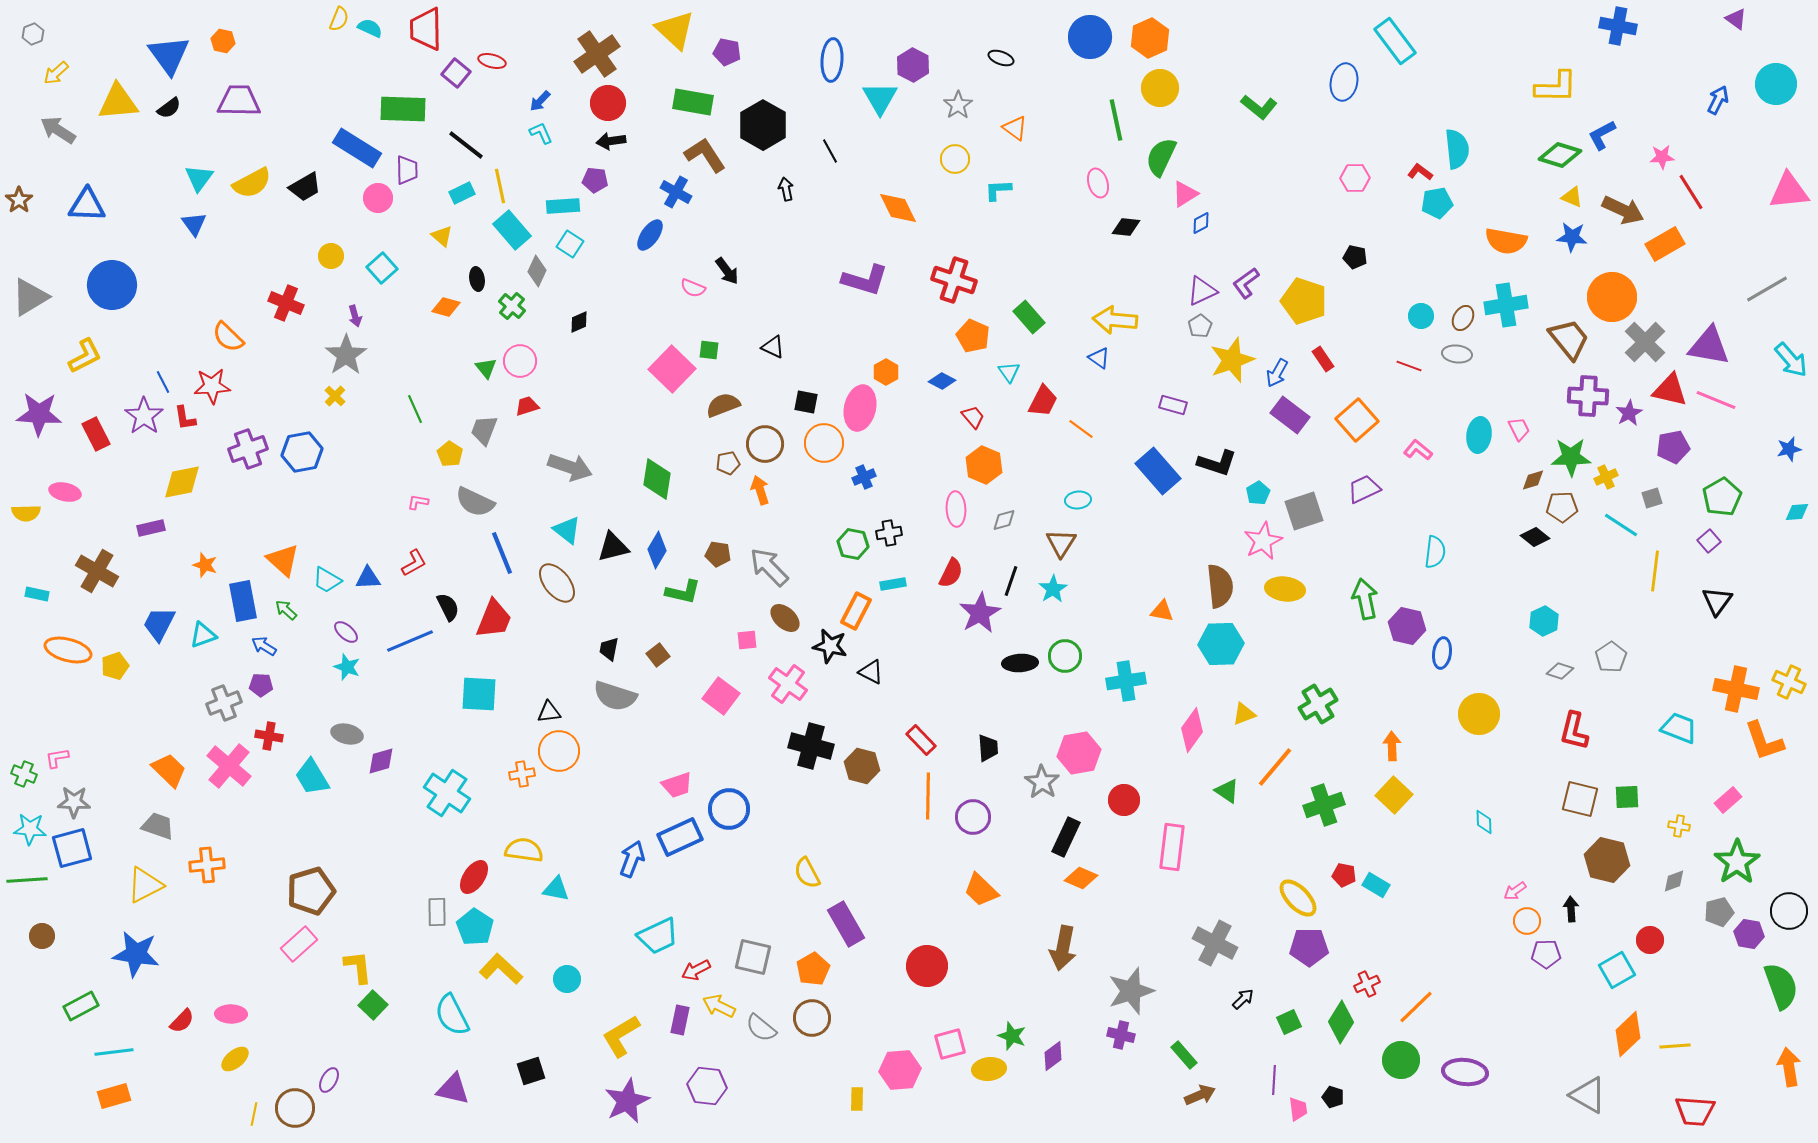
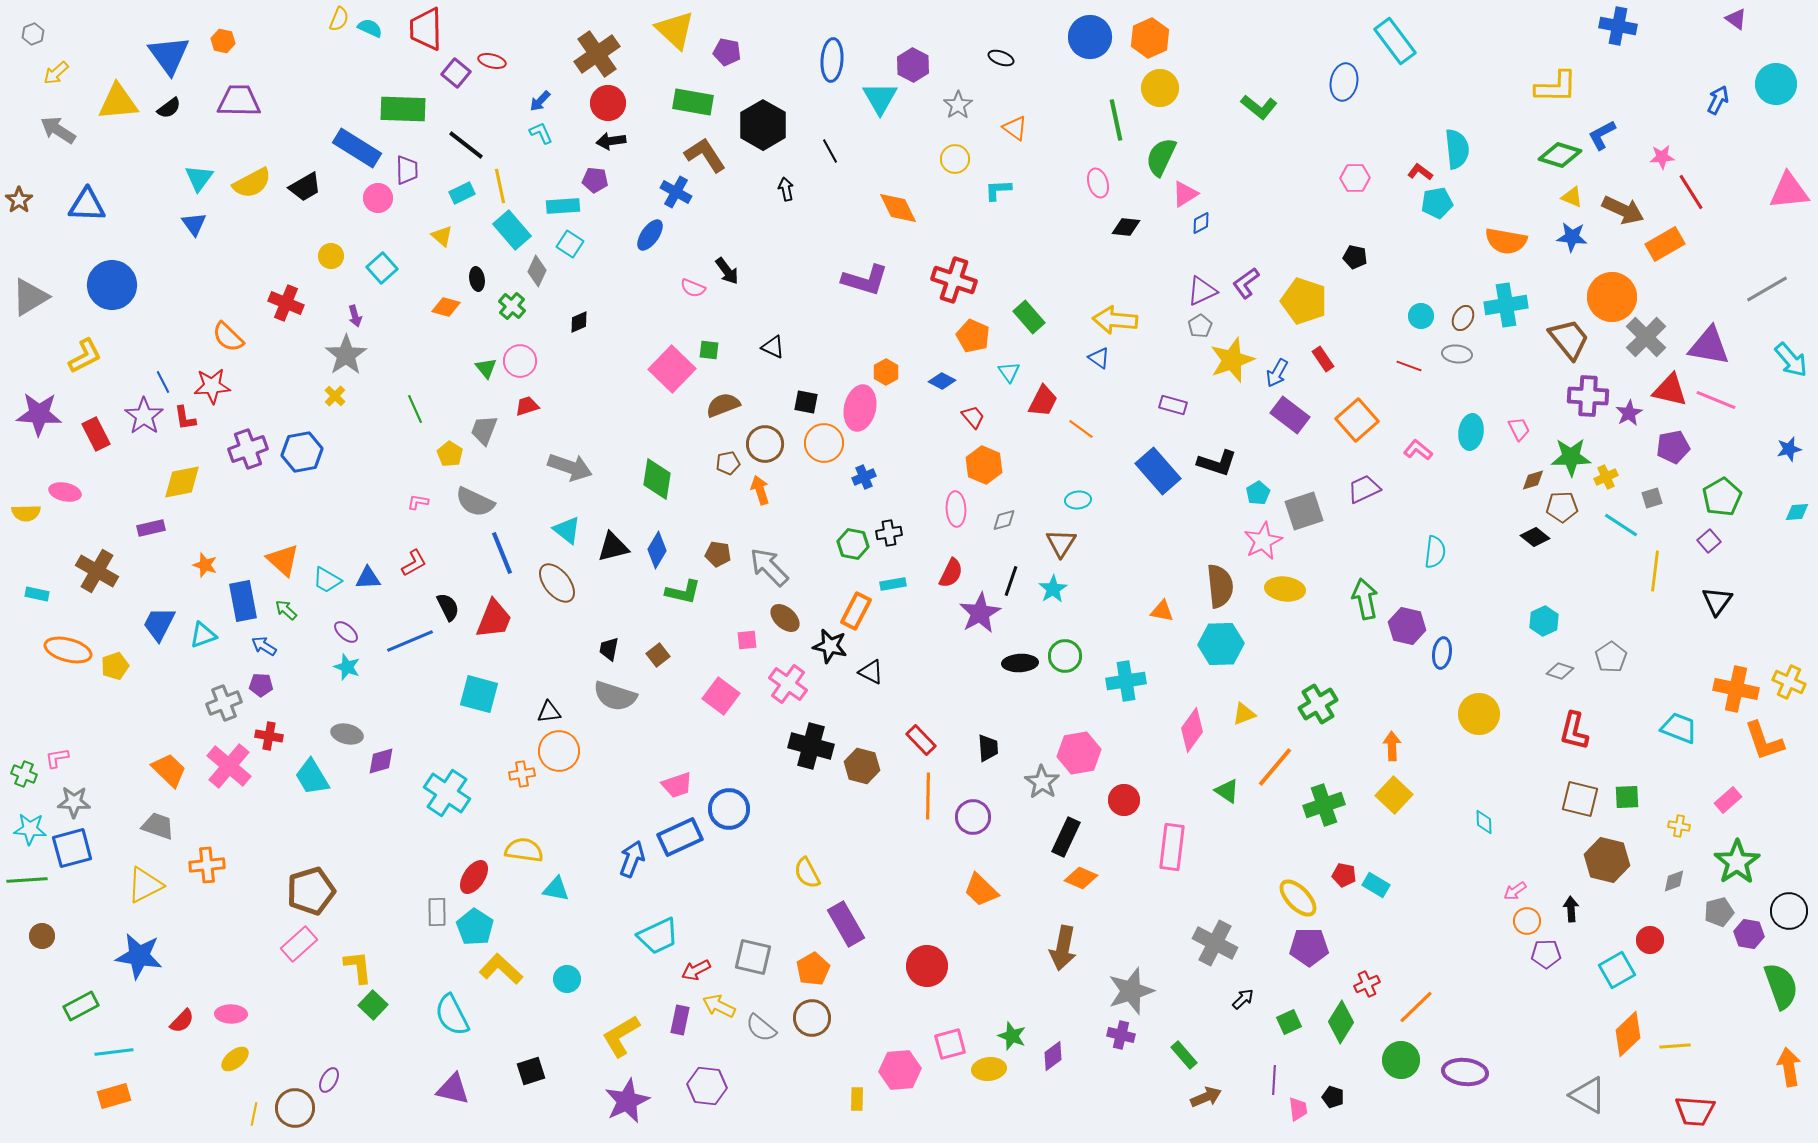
gray cross at (1645, 342): moved 1 px right, 5 px up
cyan ellipse at (1479, 435): moved 8 px left, 3 px up
cyan square at (479, 694): rotated 12 degrees clockwise
blue star at (136, 954): moved 3 px right, 2 px down
brown arrow at (1200, 1095): moved 6 px right, 2 px down
